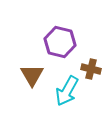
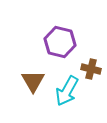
brown triangle: moved 1 px right, 6 px down
